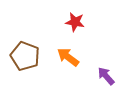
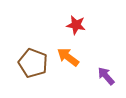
red star: moved 1 px right, 3 px down
brown pentagon: moved 8 px right, 7 px down
